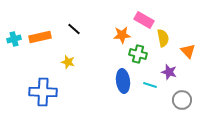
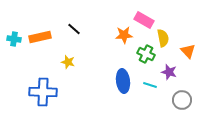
orange star: moved 2 px right
cyan cross: rotated 24 degrees clockwise
green cross: moved 8 px right; rotated 12 degrees clockwise
